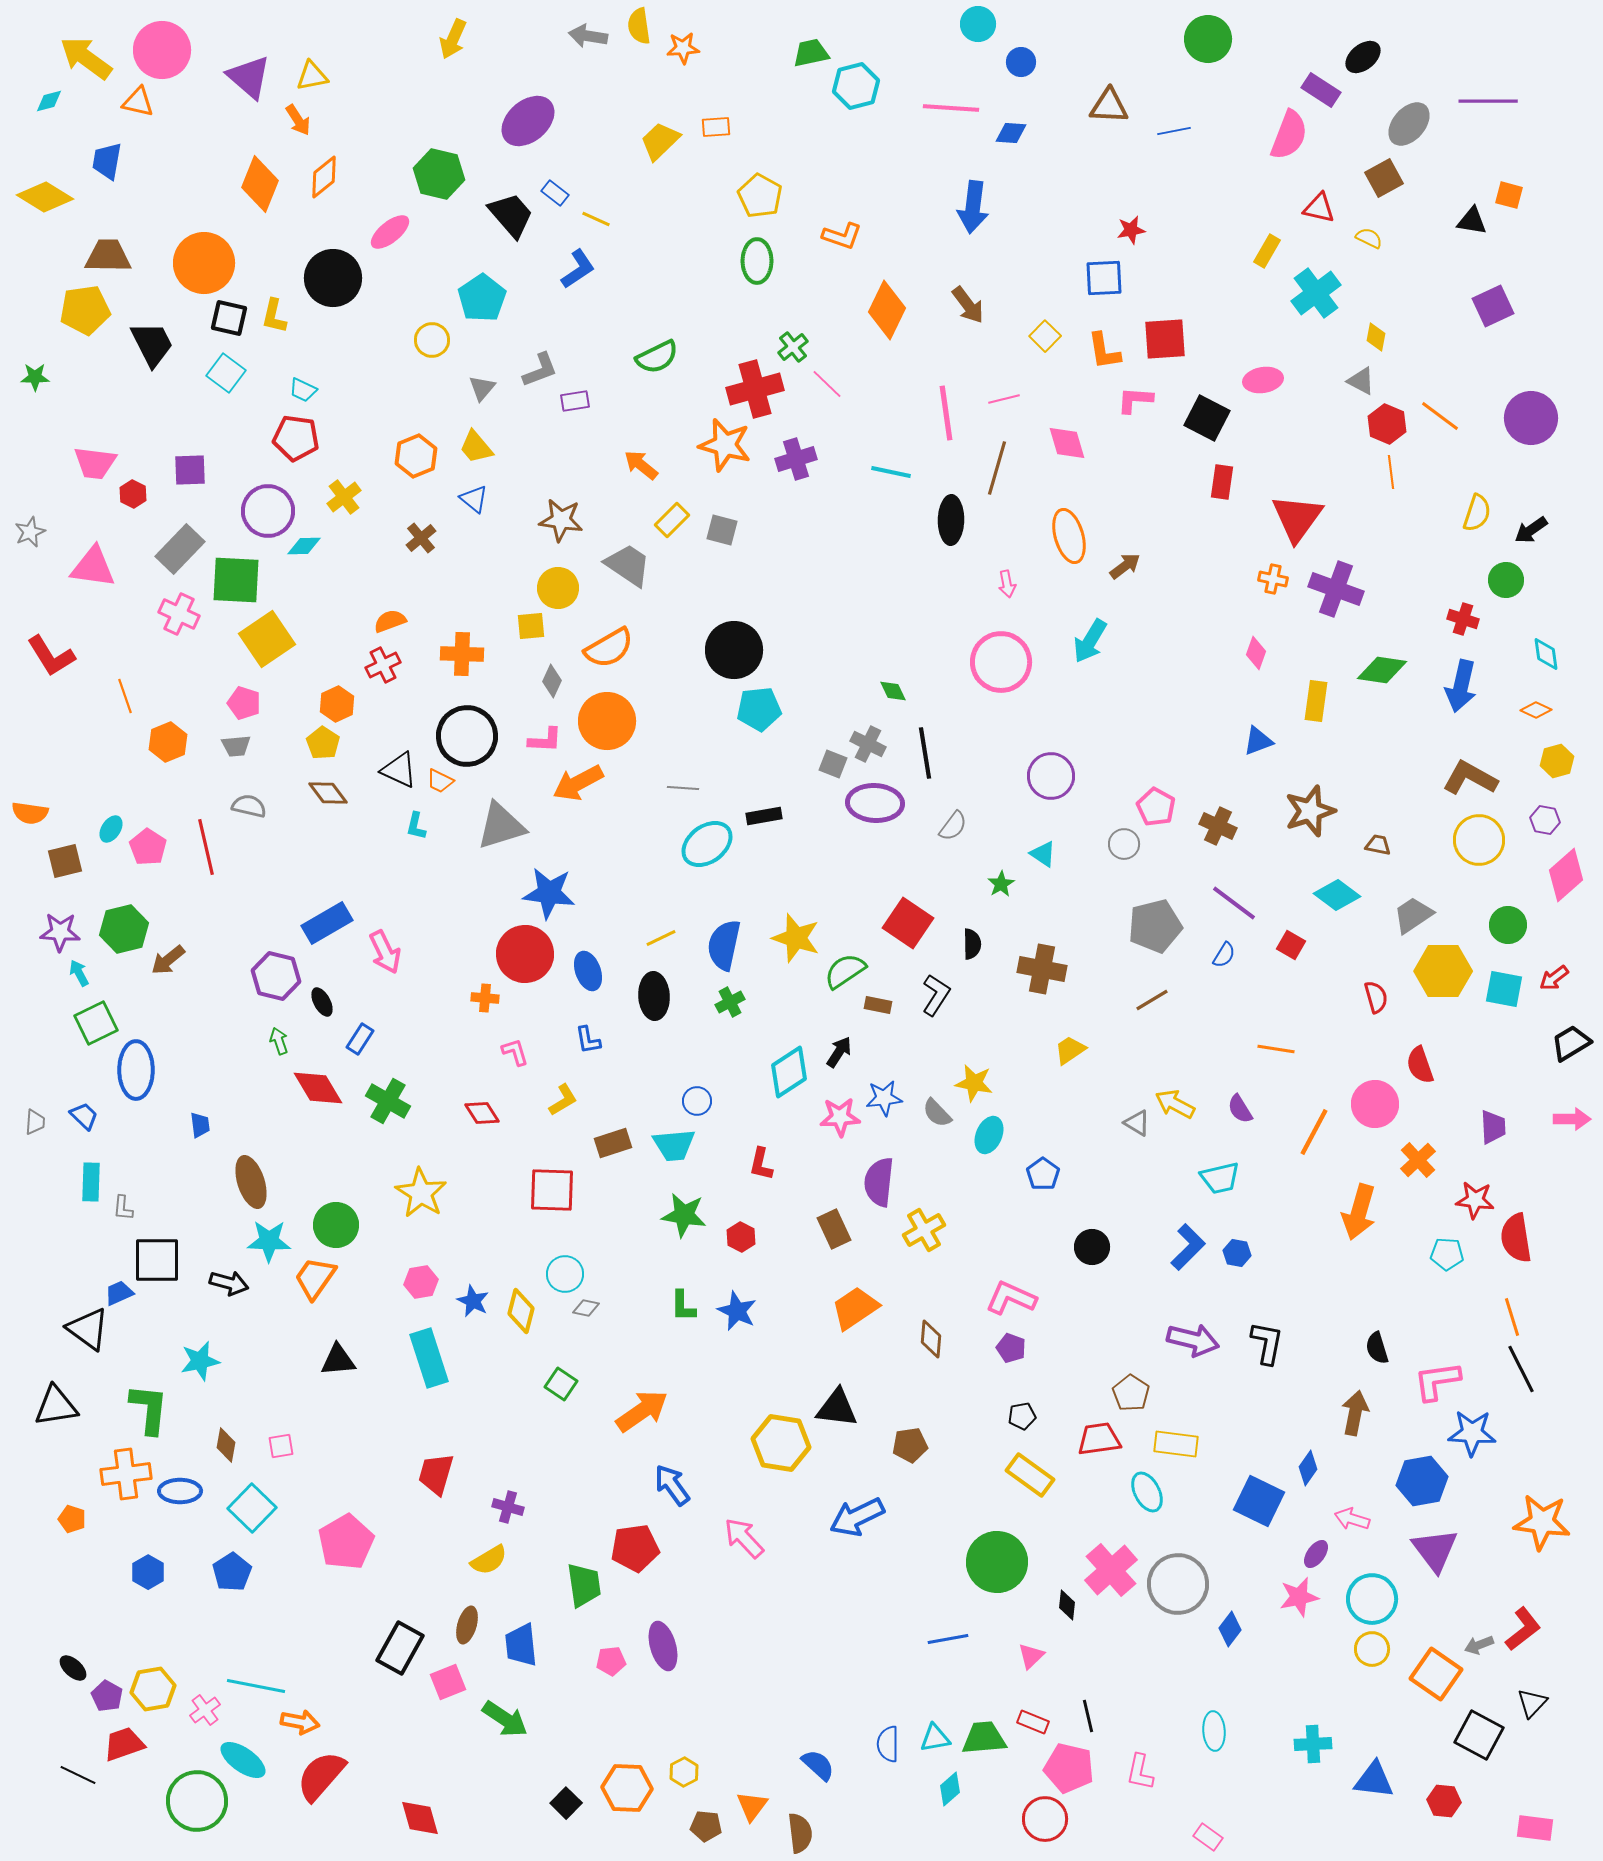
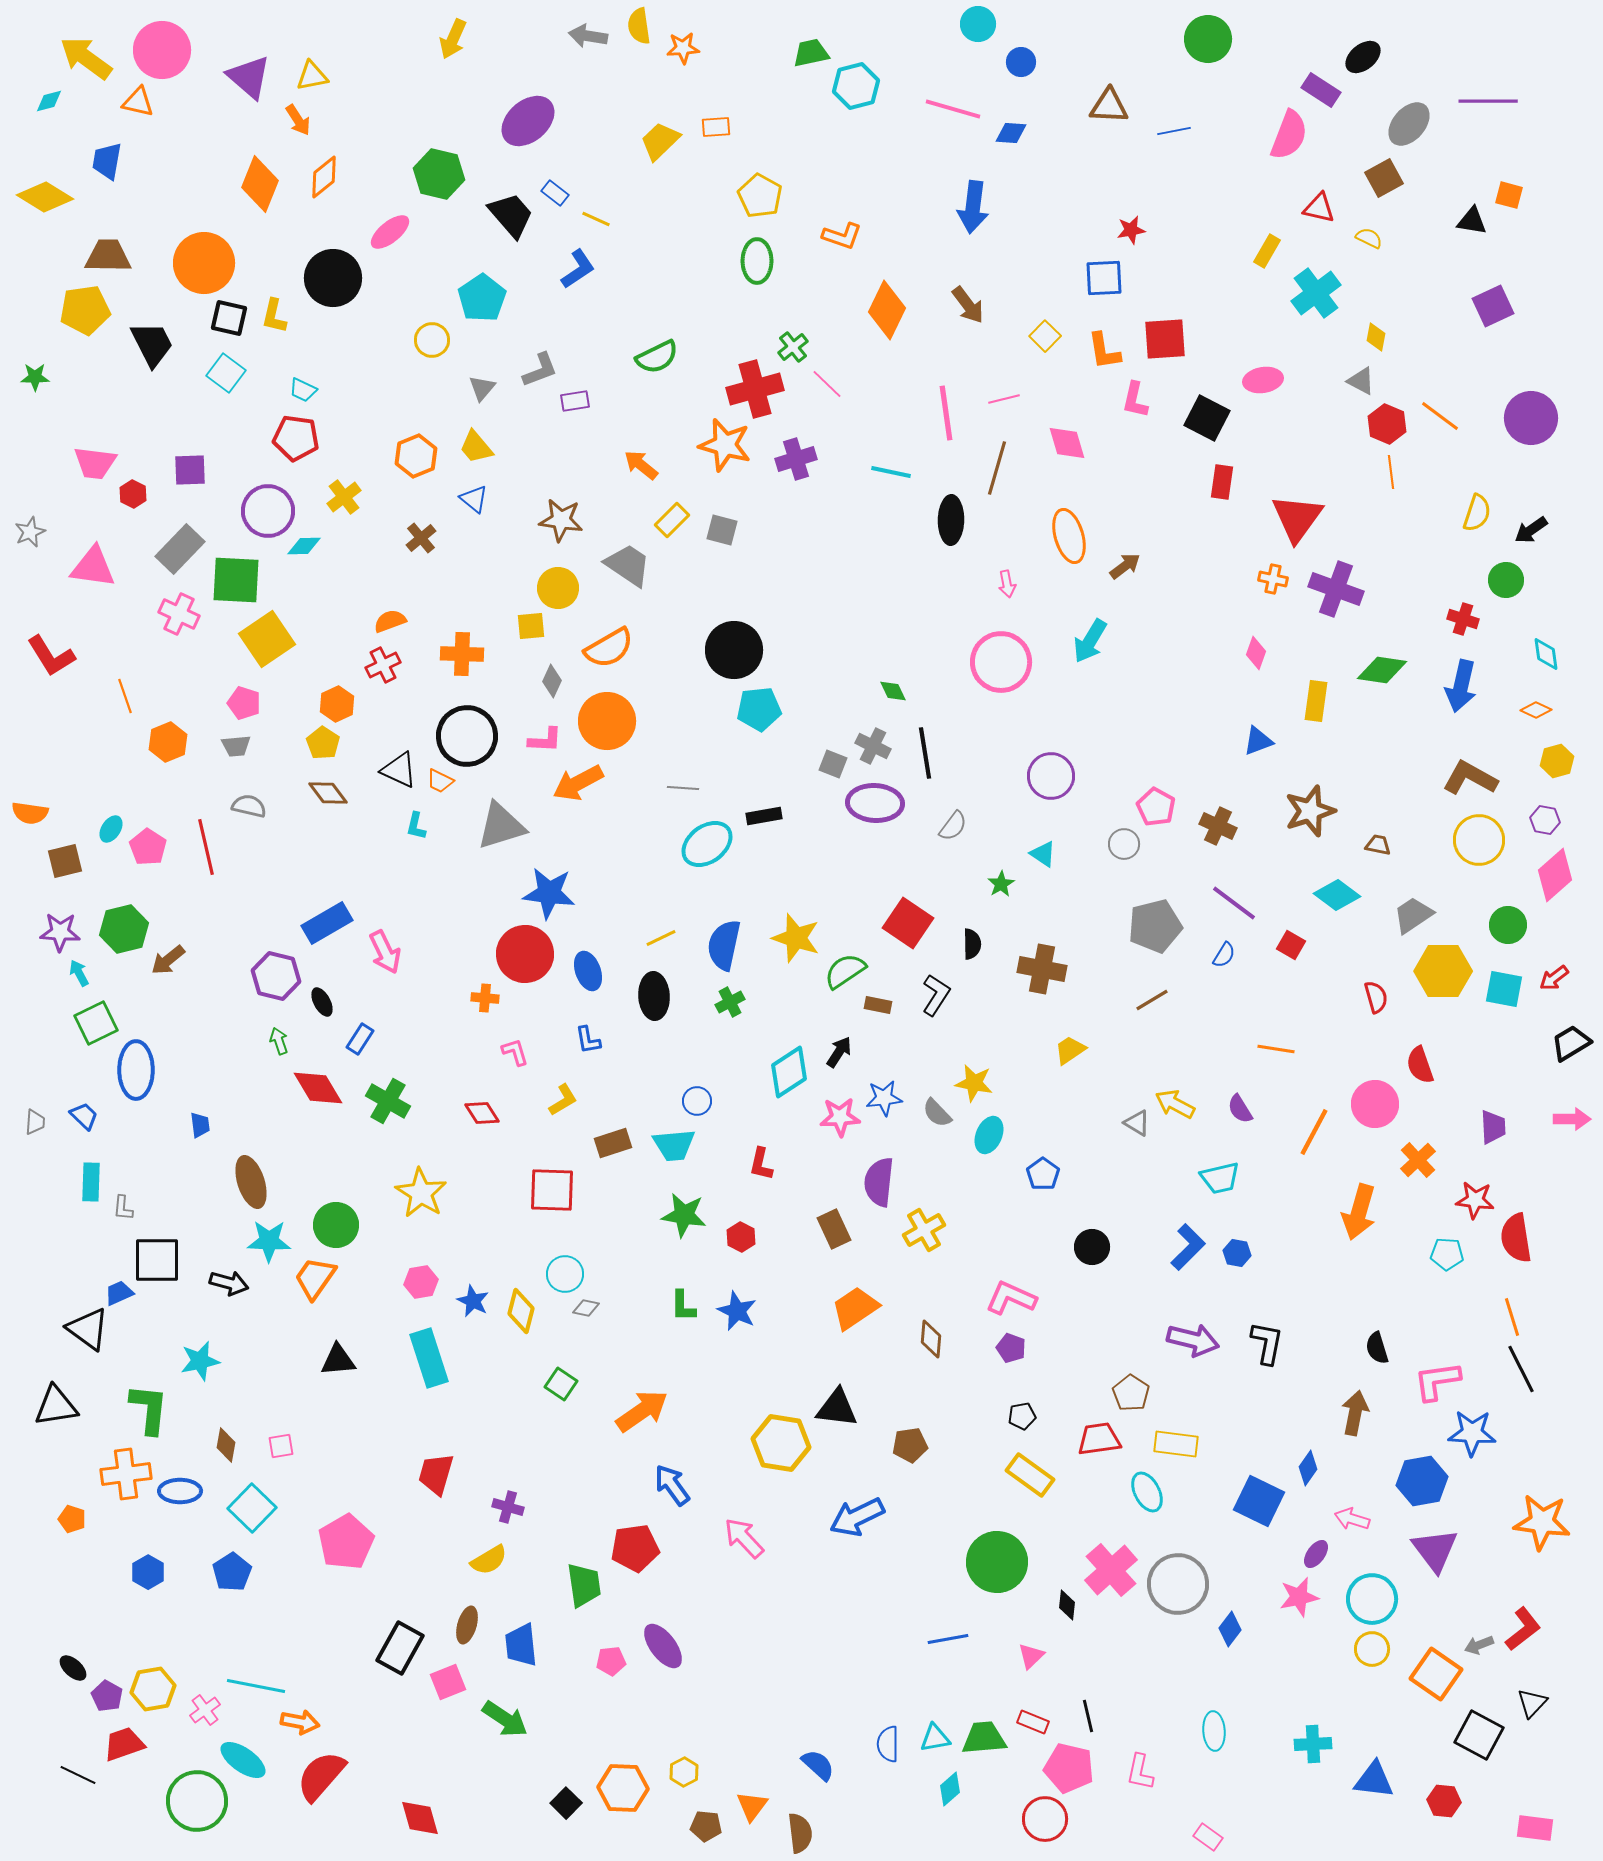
pink line at (951, 108): moved 2 px right, 1 px down; rotated 12 degrees clockwise
pink L-shape at (1135, 400): rotated 81 degrees counterclockwise
gray cross at (868, 744): moved 5 px right, 2 px down
pink diamond at (1566, 875): moved 11 px left
purple ellipse at (663, 1646): rotated 21 degrees counterclockwise
orange hexagon at (627, 1788): moved 4 px left
